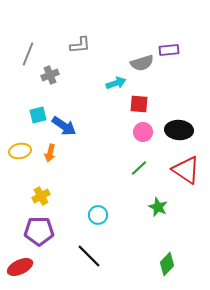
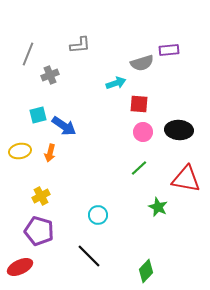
red triangle: moved 9 px down; rotated 24 degrees counterclockwise
purple pentagon: rotated 16 degrees clockwise
green diamond: moved 21 px left, 7 px down
